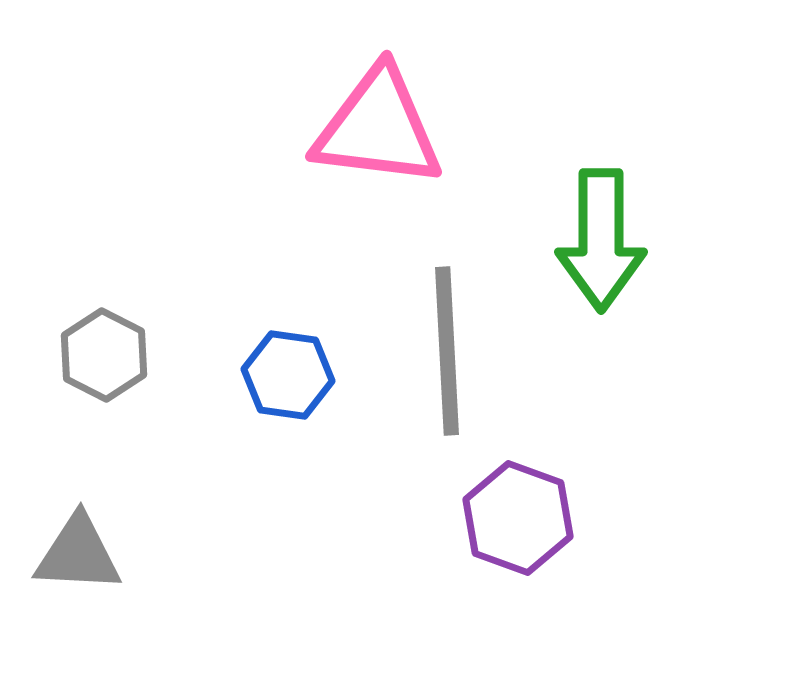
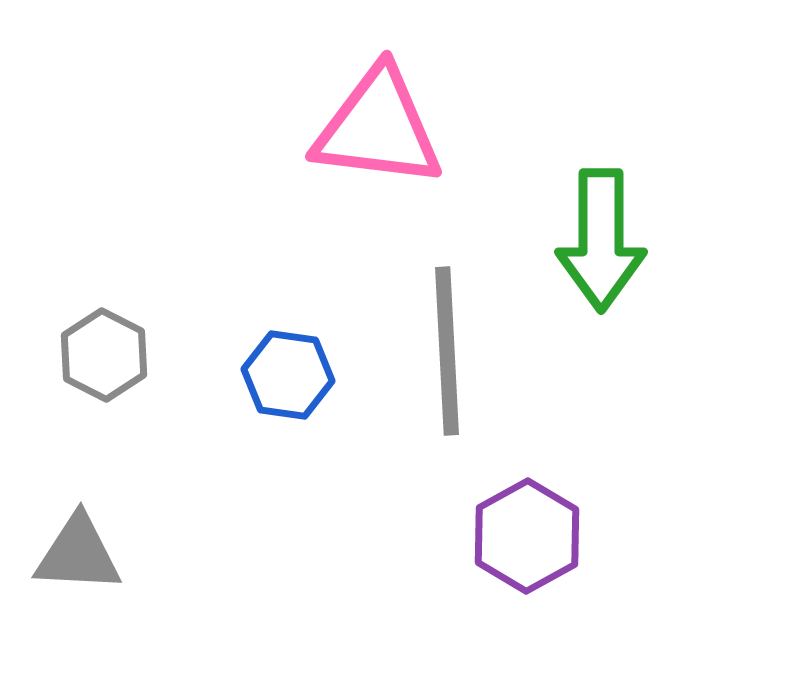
purple hexagon: moved 9 px right, 18 px down; rotated 11 degrees clockwise
